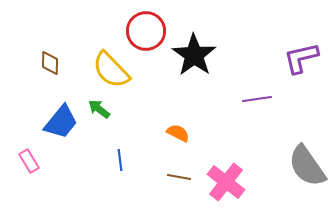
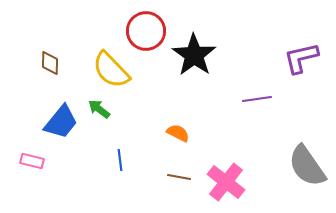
pink rectangle: moved 3 px right; rotated 45 degrees counterclockwise
